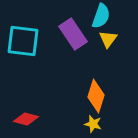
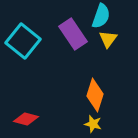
cyan square: rotated 32 degrees clockwise
orange diamond: moved 1 px left, 1 px up
